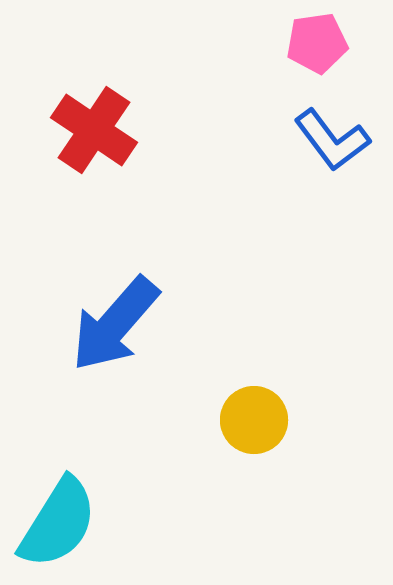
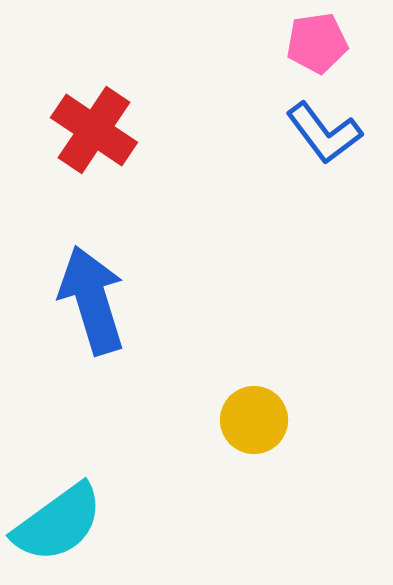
blue L-shape: moved 8 px left, 7 px up
blue arrow: moved 23 px left, 24 px up; rotated 122 degrees clockwise
cyan semicircle: rotated 22 degrees clockwise
